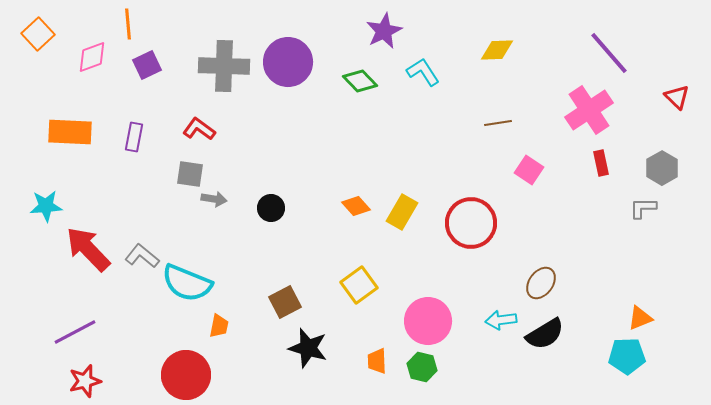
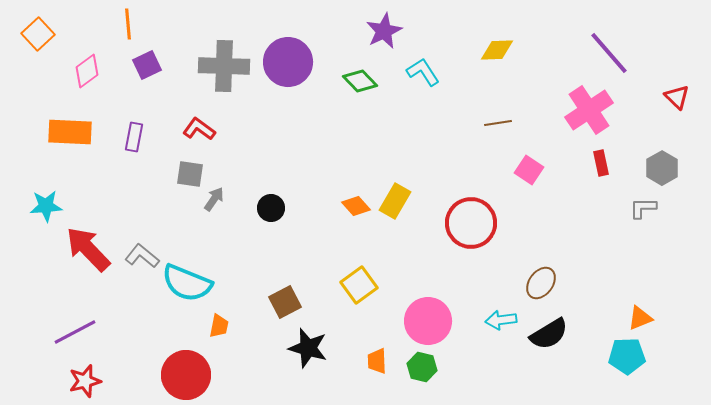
pink diamond at (92, 57): moved 5 px left, 14 px down; rotated 16 degrees counterclockwise
gray arrow at (214, 199): rotated 65 degrees counterclockwise
yellow rectangle at (402, 212): moved 7 px left, 11 px up
black semicircle at (545, 334): moved 4 px right
